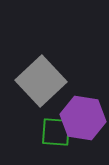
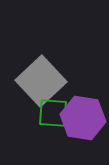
green square: moved 3 px left, 19 px up
